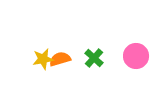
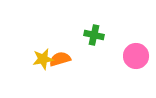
green cross: moved 23 px up; rotated 30 degrees counterclockwise
